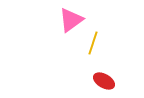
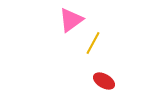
yellow line: rotated 10 degrees clockwise
